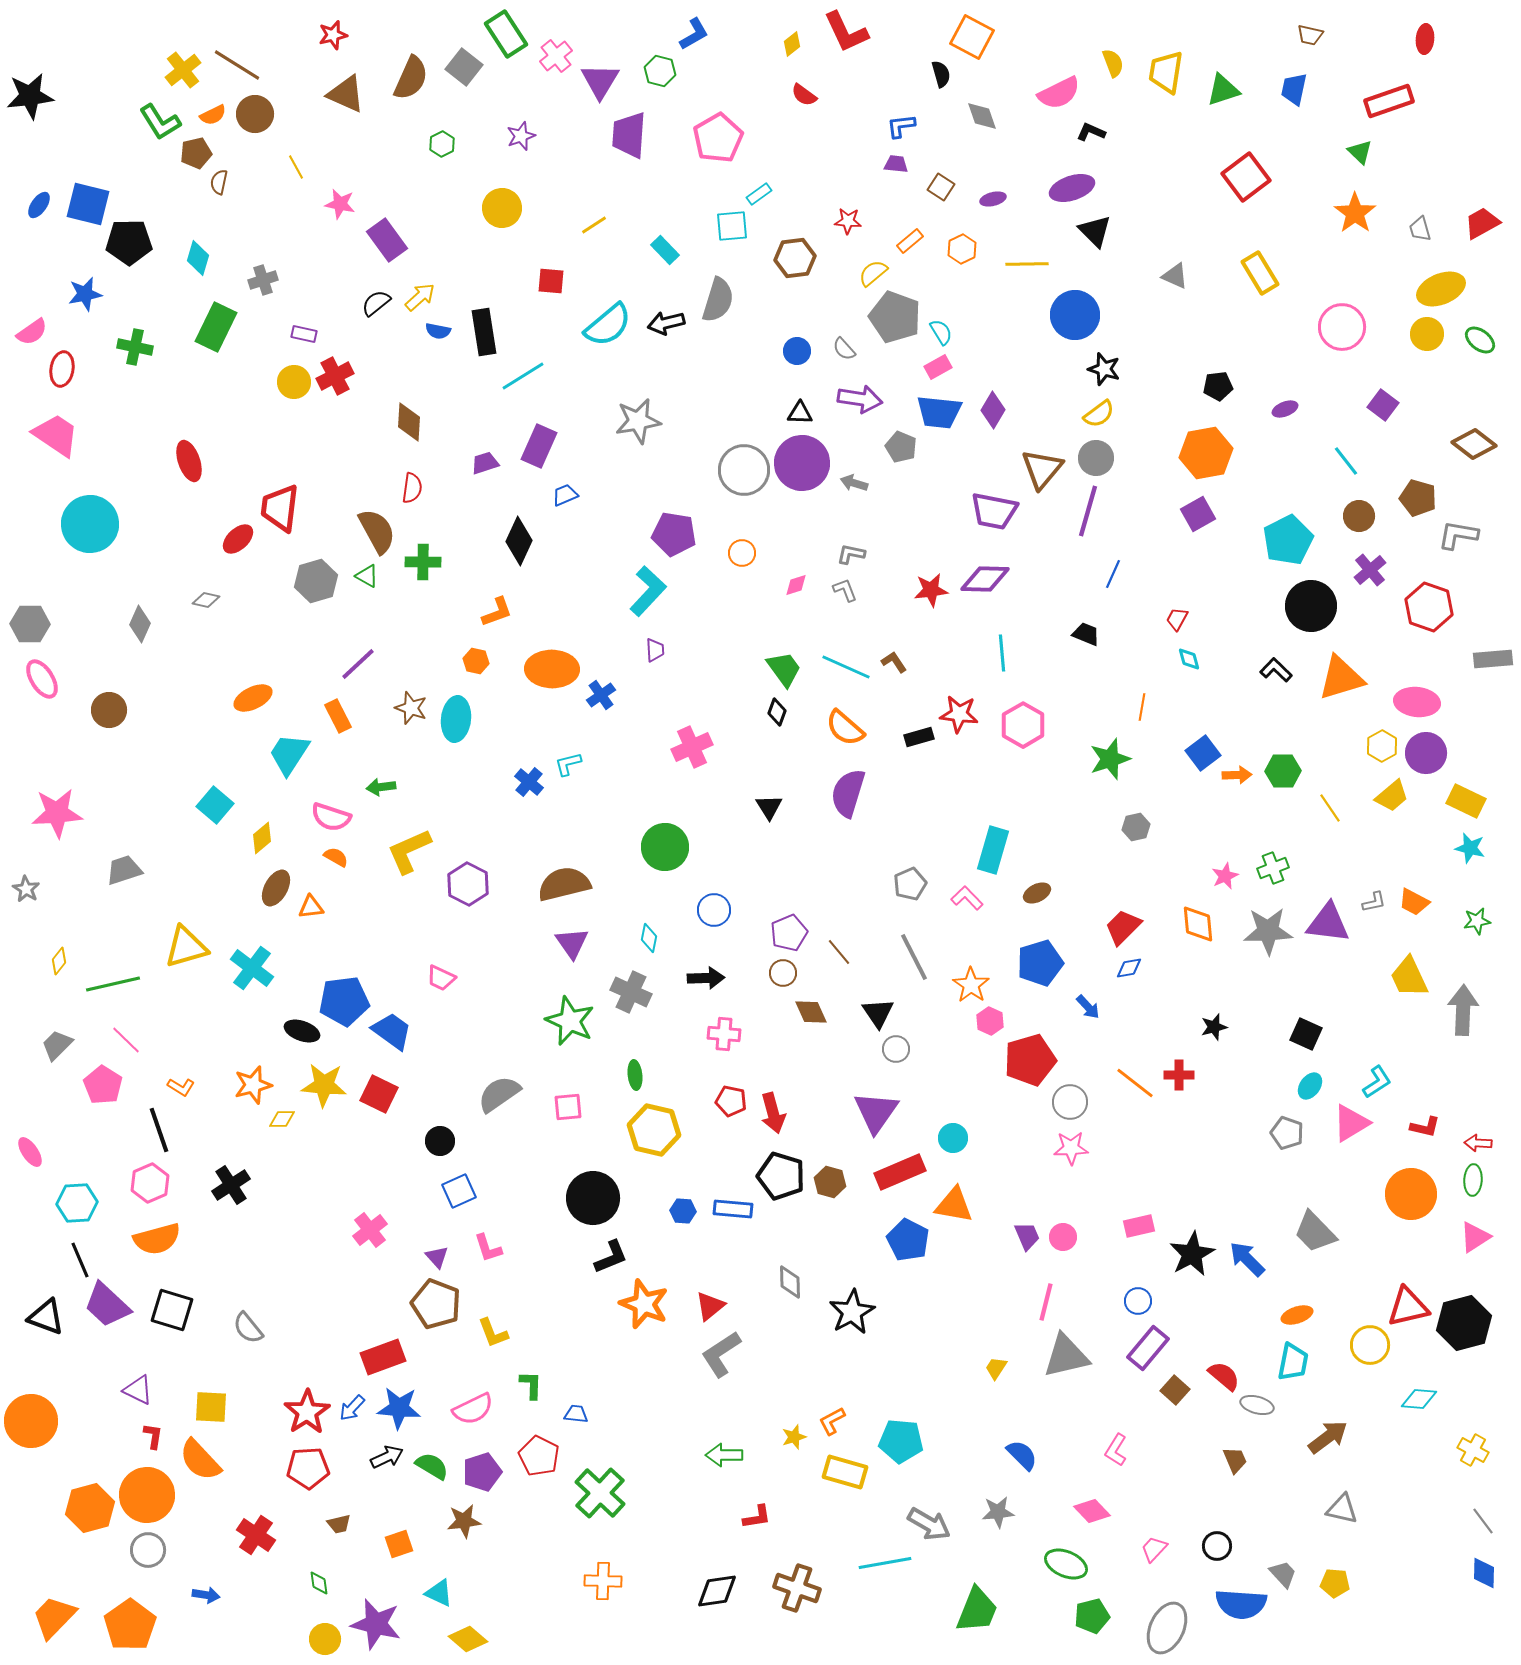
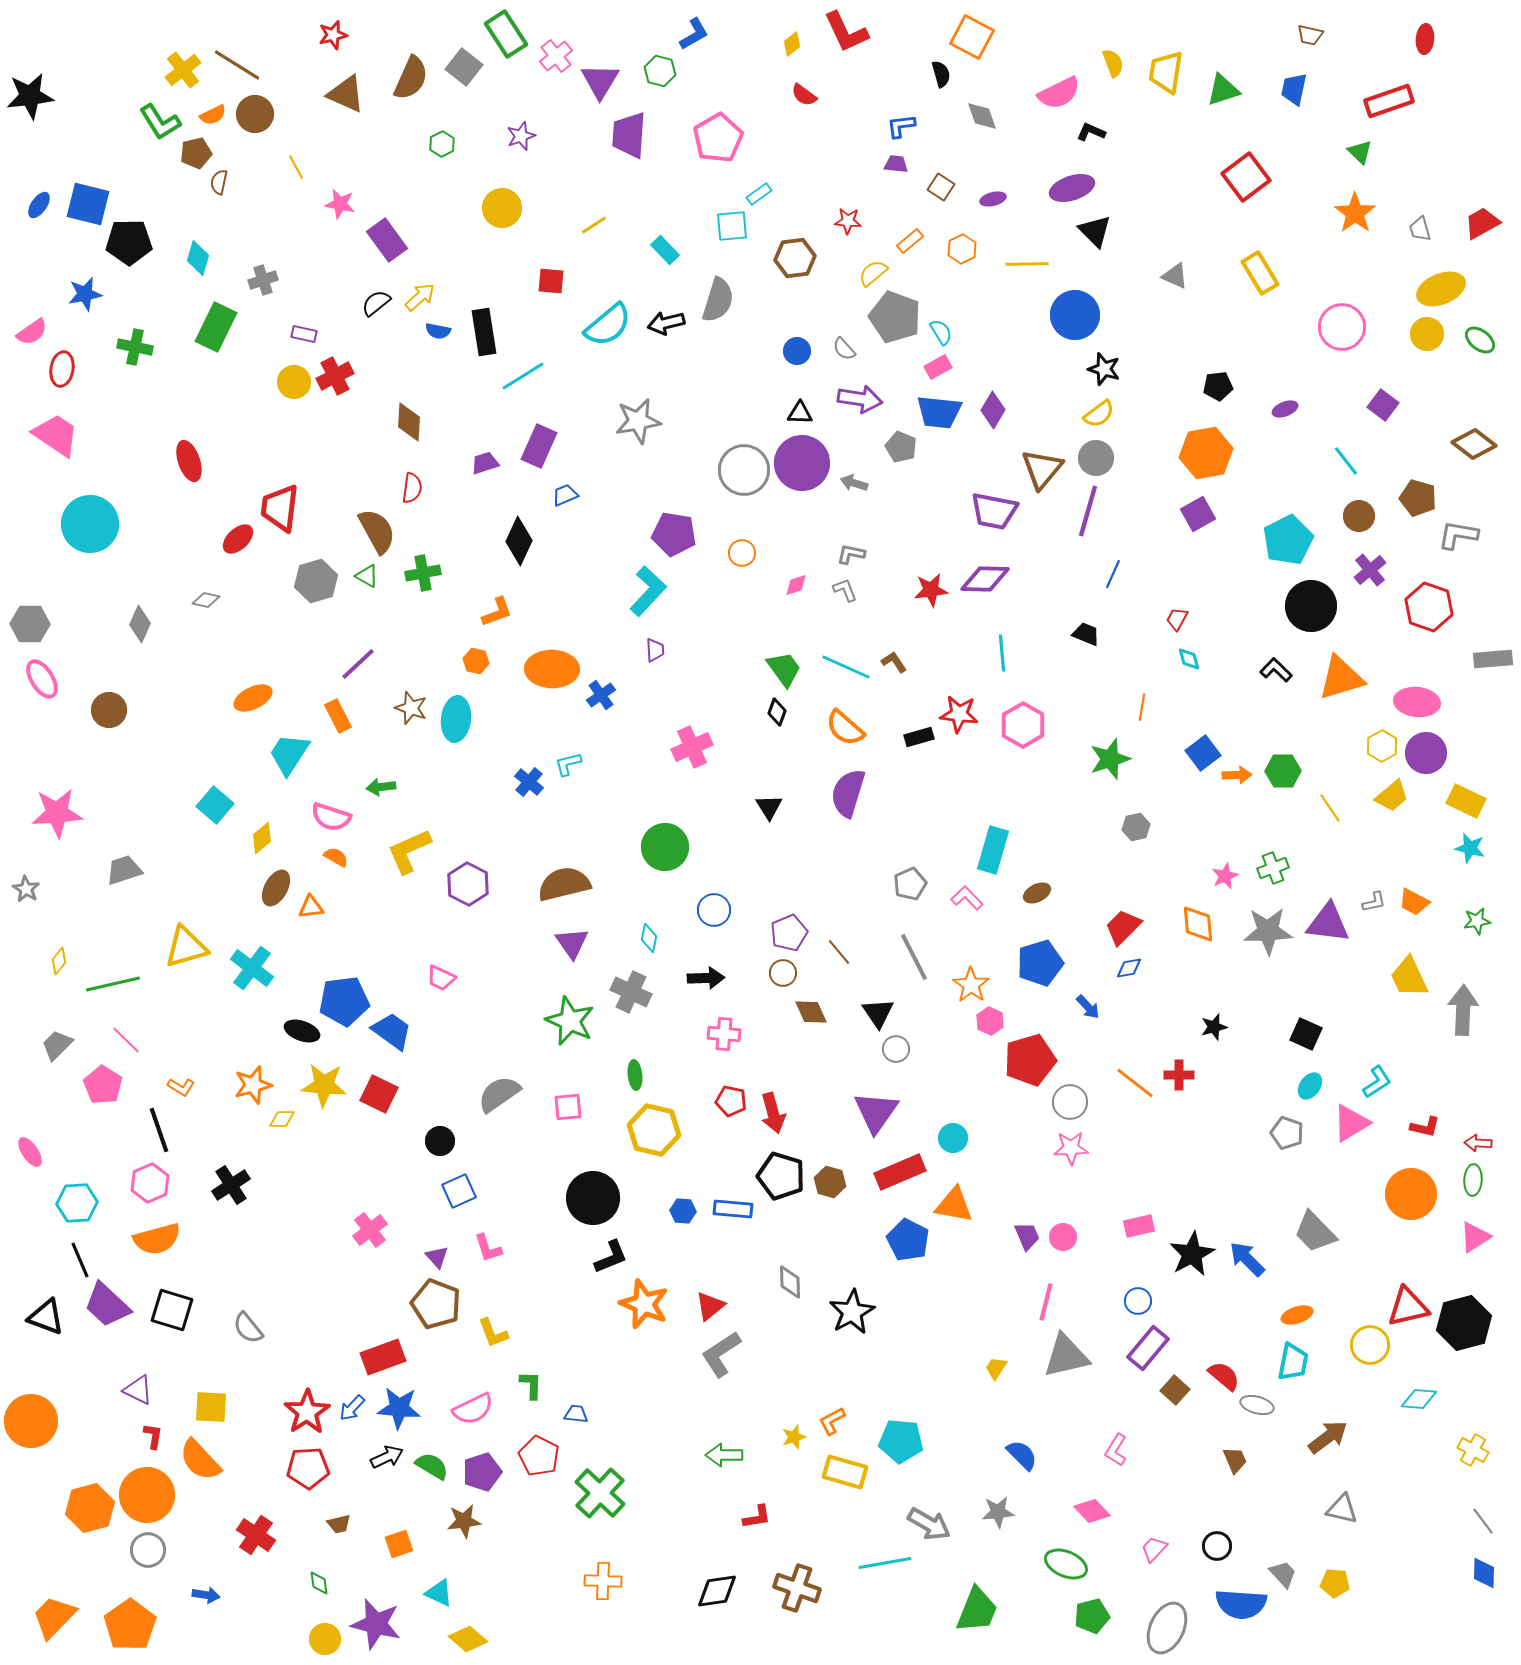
green cross at (423, 562): moved 11 px down; rotated 12 degrees counterclockwise
